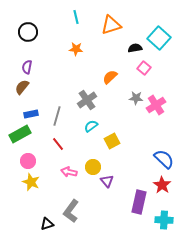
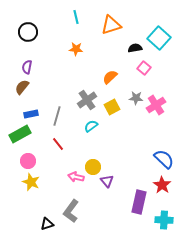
yellow square: moved 34 px up
pink arrow: moved 7 px right, 5 px down
